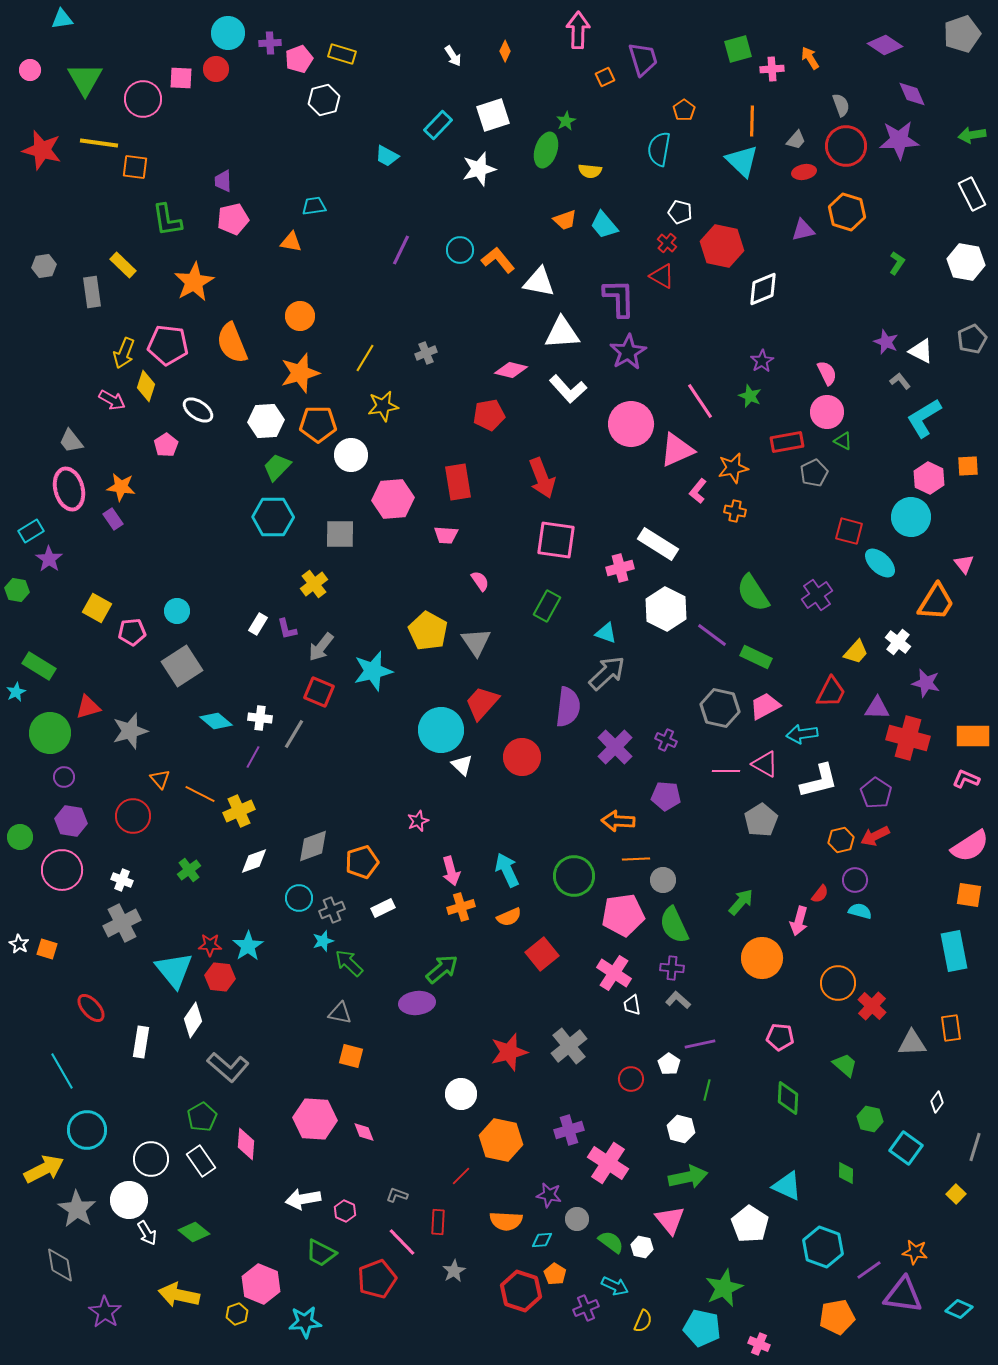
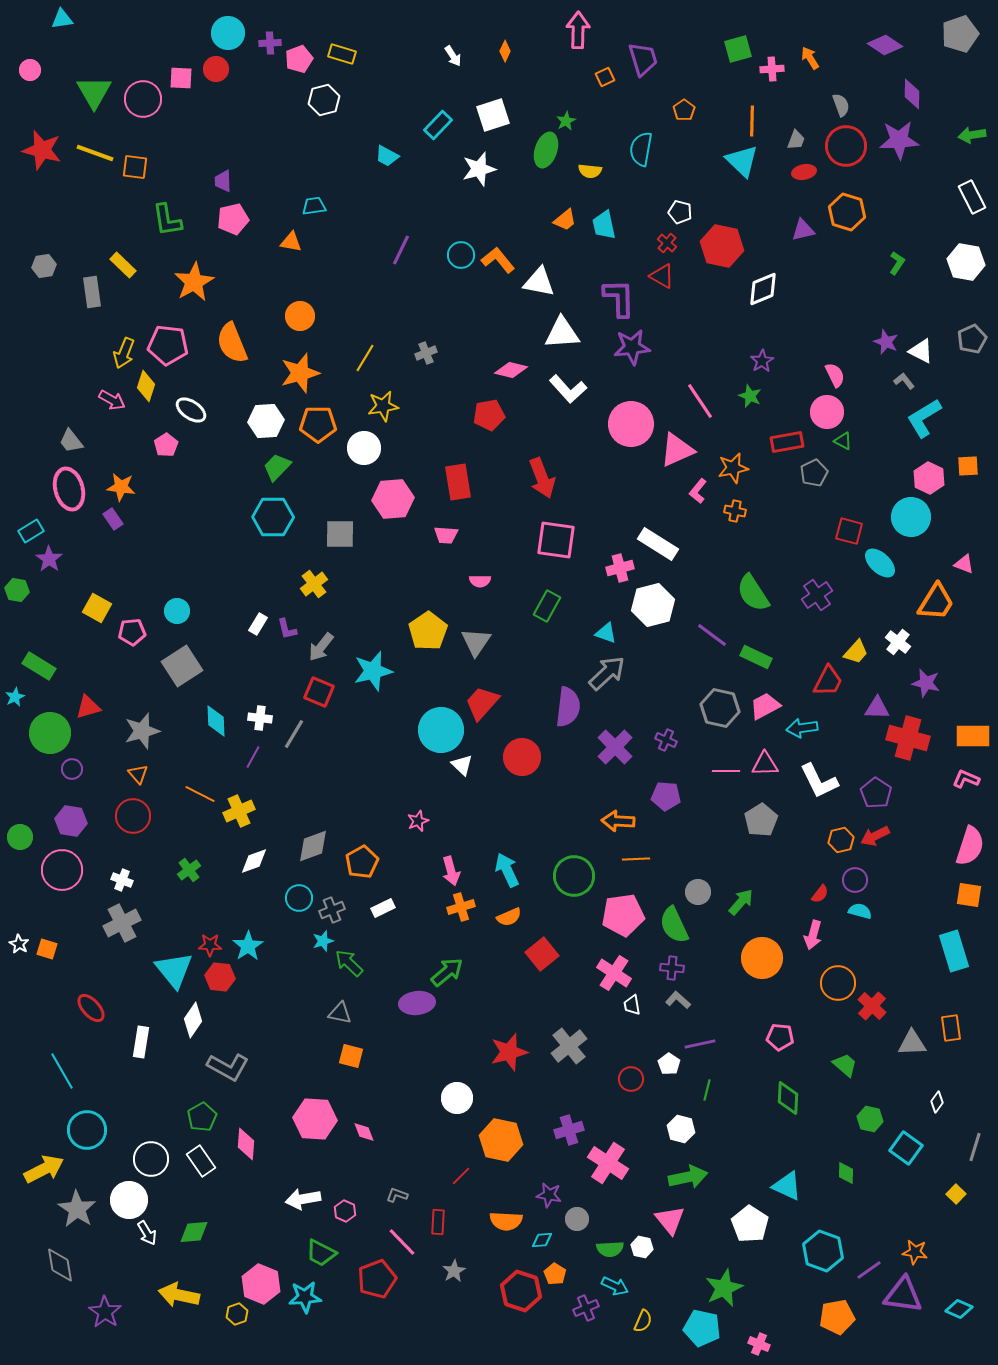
gray pentagon at (962, 34): moved 2 px left
green triangle at (85, 79): moved 9 px right, 13 px down
purple diamond at (912, 94): rotated 24 degrees clockwise
gray trapezoid at (796, 140): rotated 20 degrees counterclockwise
yellow line at (99, 143): moved 4 px left, 10 px down; rotated 12 degrees clockwise
cyan semicircle at (659, 149): moved 18 px left
white rectangle at (972, 194): moved 3 px down
orange trapezoid at (565, 220): rotated 20 degrees counterclockwise
cyan trapezoid at (604, 225): rotated 28 degrees clockwise
cyan circle at (460, 250): moved 1 px right, 5 px down
purple star at (628, 352): moved 4 px right, 5 px up; rotated 24 degrees clockwise
pink semicircle at (827, 373): moved 8 px right, 2 px down
gray L-shape at (900, 381): moved 4 px right
white ellipse at (198, 410): moved 7 px left
white circle at (351, 455): moved 13 px right, 7 px up
pink triangle at (964, 564): rotated 30 degrees counterclockwise
pink semicircle at (480, 581): rotated 125 degrees clockwise
white hexagon at (666, 609): moved 13 px left, 4 px up; rotated 18 degrees clockwise
yellow pentagon at (428, 631): rotated 9 degrees clockwise
gray triangle at (476, 642): rotated 8 degrees clockwise
cyan star at (16, 692): moved 1 px left, 5 px down
red trapezoid at (831, 692): moved 3 px left, 11 px up
cyan diamond at (216, 721): rotated 48 degrees clockwise
gray star at (130, 731): moved 12 px right
cyan arrow at (802, 734): moved 6 px up
pink triangle at (765, 764): rotated 32 degrees counterclockwise
purple circle at (64, 777): moved 8 px right, 8 px up
orange triangle at (160, 779): moved 22 px left, 5 px up
white L-shape at (819, 781): rotated 78 degrees clockwise
pink semicircle at (970, 846): rotated 39 degrees counterclockwise
orange pentagon at (362, 862): rotated 12 degrees counterclockwise
gray circle at (663, 880): moved 35 px right, 12 px down
pink arrow at (799, 921): moved 14 px right, 14 px down
cyan rectangle at (954, 951): rotated 6 degrees counterclockwise
green arrow at (442, 969): moved 5 px right, 3 px down
gray L-shape at (228, 1067): rotated 12 degrees counterclockwise
white circle at (461, 1094): moved 4 px left, 4 px down
green diamond at (194, 1232): rotated 44 degrees counterclockwise
green semicircle at (611, 1242): moved 1 px left, 7 px down; rotated 140 degrees clockwise
cyan hexagon at (823, 1247): moved 4 px down
cyan star at (305, 1322): moved 25 px up
